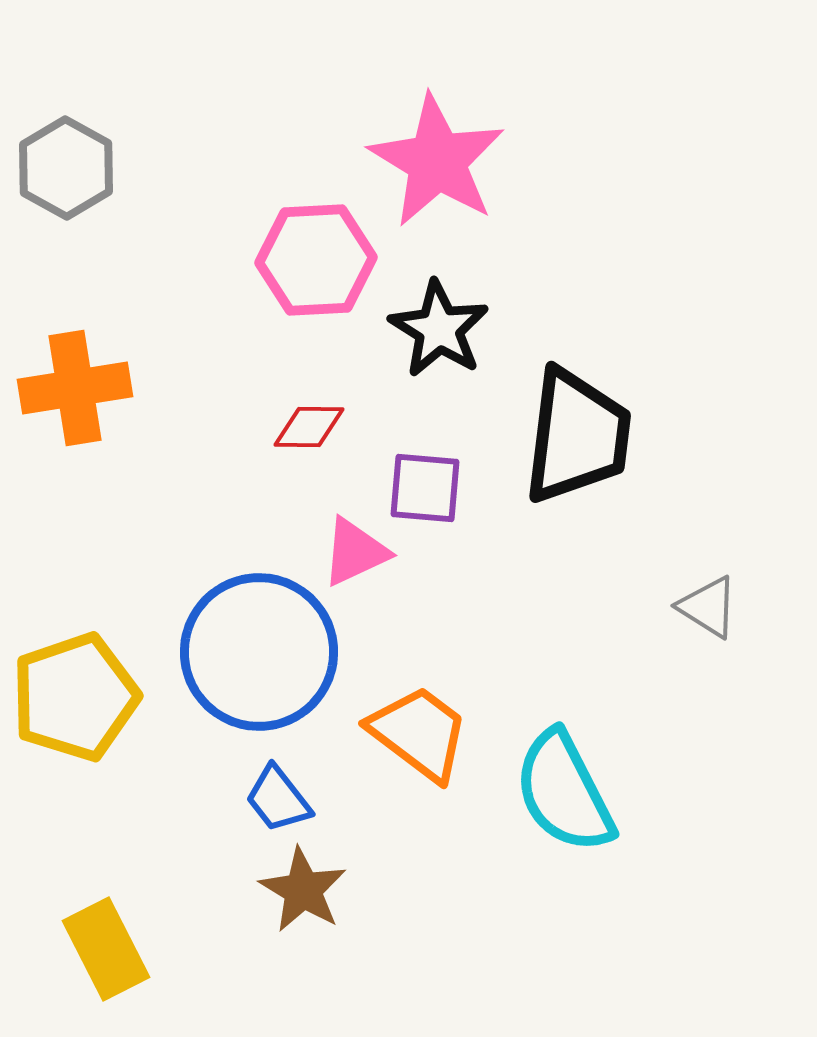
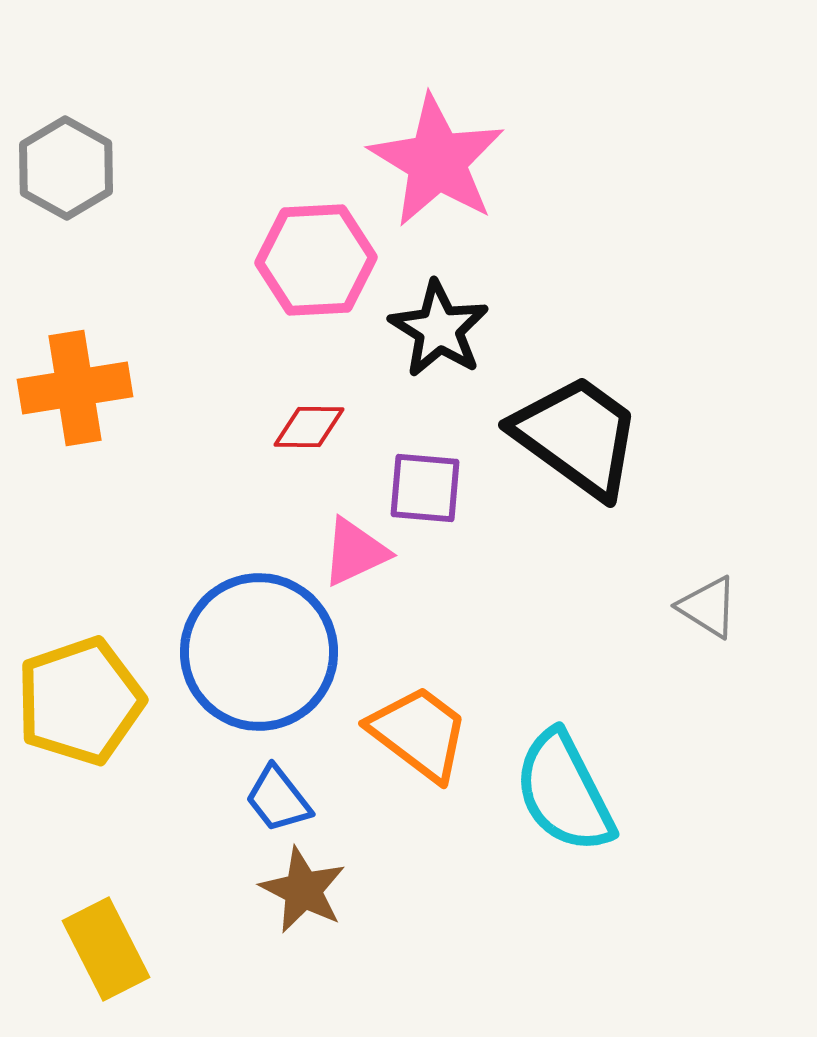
black trapezoid: rotated 61 degrees counterclockwise
yellow pentagon: moved 5 px right, 4 px down
brown star: rotated 4 degrees counterclockwise
